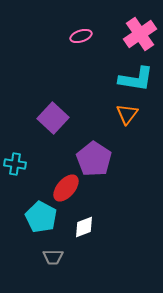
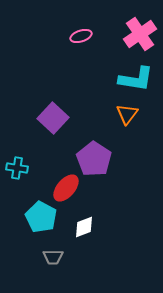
cyan cross: moved 2 px right, 4 px down
